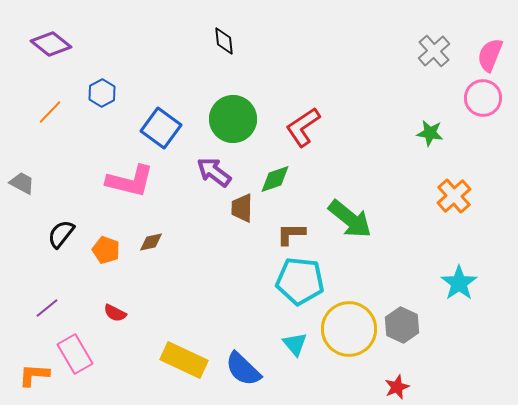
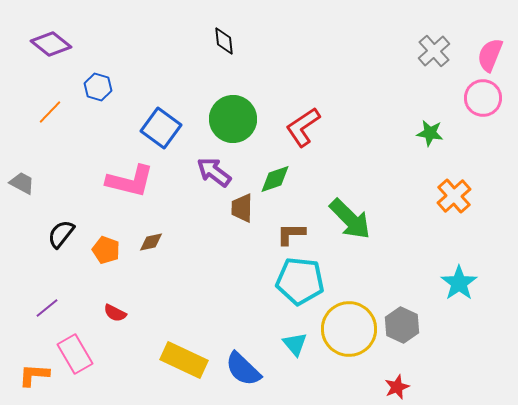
blue hexagon: moved 4 px left, 6 px up; rotated 16 degrees counterclockwise
green arrow: rotated 6 degrees clockwise
